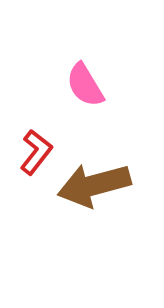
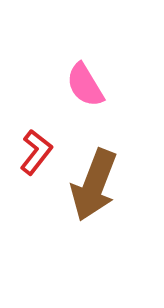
brown arrow: rotated 54 degrees counterclockwise
